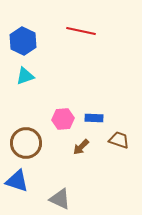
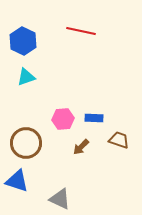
cyan triangle: moved 1 px right, 1 px down
